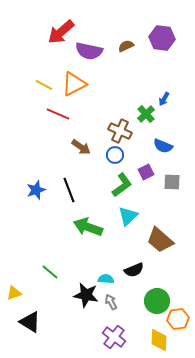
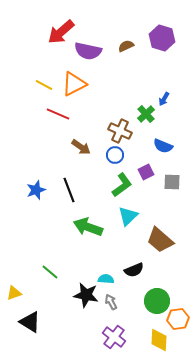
purple hexagon: rotated 10 degrees clockwise
purple semicircle: moved 1 px left
